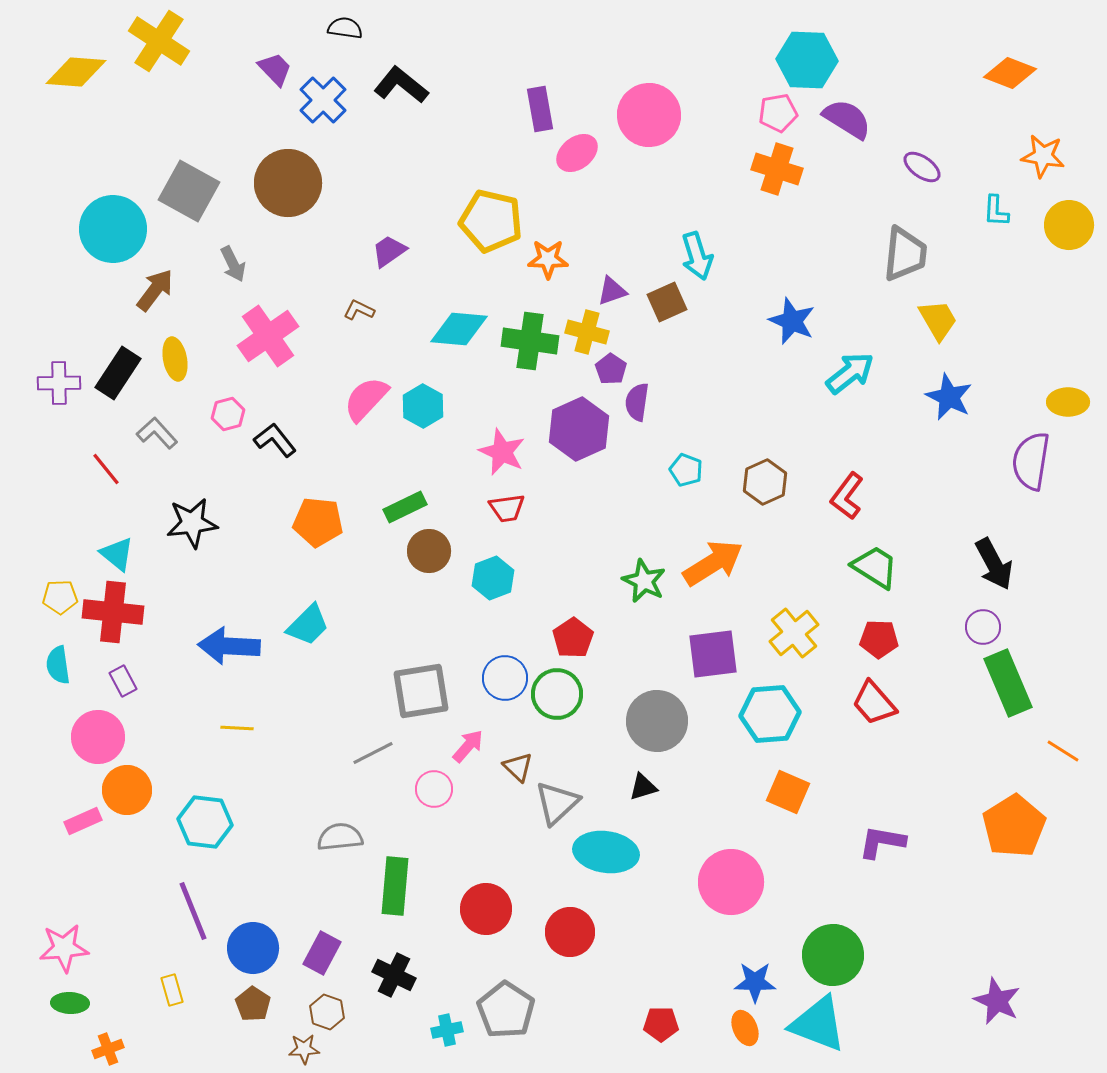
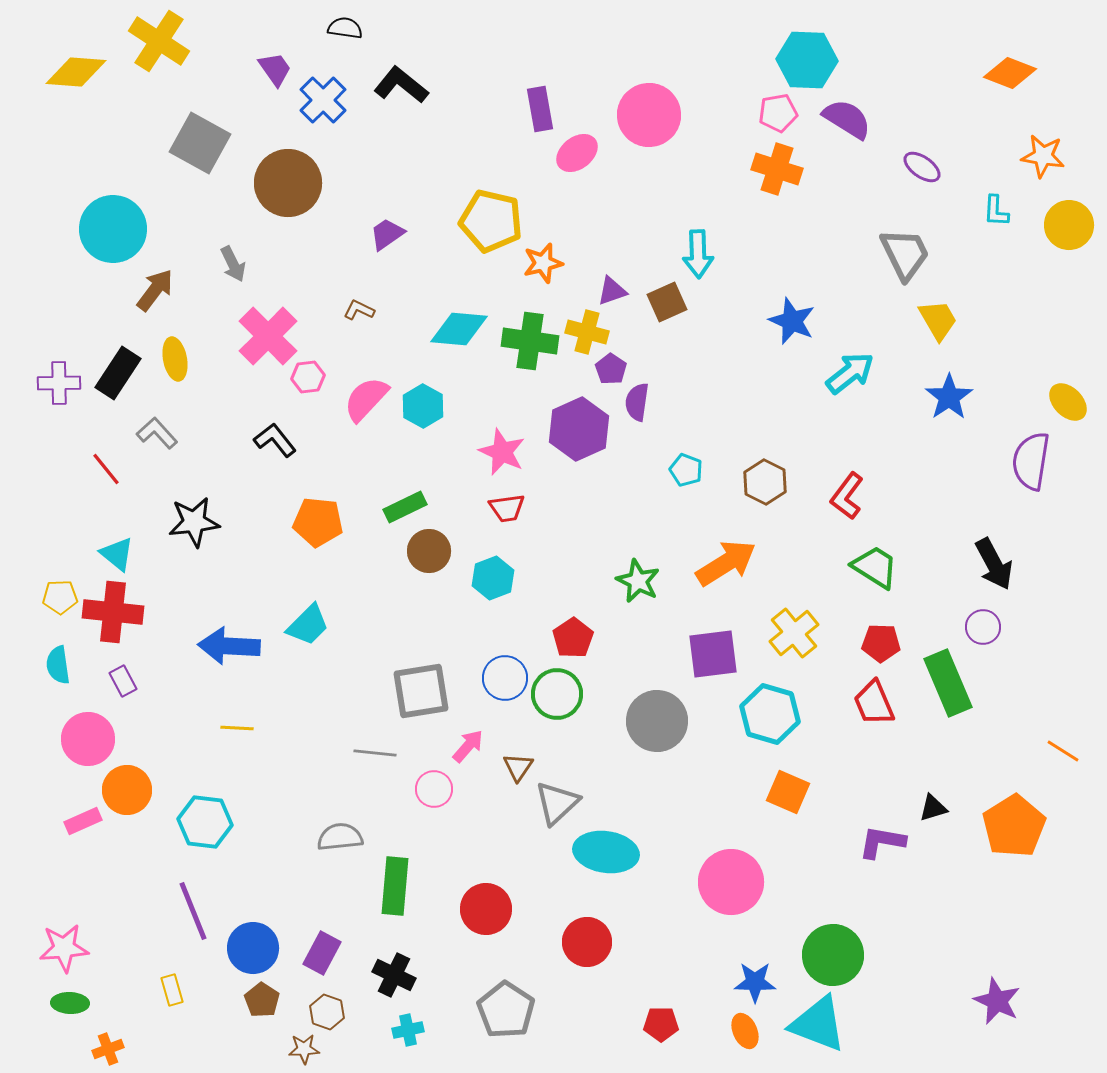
purple trapezoid at (275, 69): rotated 9 degrees clockwise
gray square at (189, 191): moved 11 px right, 48 px up
purple trapezoid at (389, 251): moved 2 px left, 17 px up
gray trapezoid at (905, 254): rotated 32 degrees counterclockwise
cyan arrow at (697, 256): moved 1 px right, 2 px up; rotated 15 degrees clockwise
orange star at (548, 259): moved 5 px left, 4 px down; rotated 15 degrees counterclockwise
pink cross at (268, 336): rotated 10 degrees counterclockwise
blue star at (949, 397): rotated 12 degrees clockwise
yellow ellipse at (1068, 402): rotated 45 degrees clockwise
pink hexagon at (228, 414): moved 80 px right, 37 px up; rotated 8 degrees clockwise
brown hexagon at (765, 482): rotated 9 degrees counterclockwise
black star at (192, 523): moved 2 px right, 1 px up
orange arrow at (713, 563): moved 13 px right
green star at (644, 581): moved 6 px left
red pentagon at (879, 639): moved 2 px right, 4 px down
green rectangle at (1008, 683): moved 60 px left
red trapezoid at (874, 703): rotated 18 degrees clockwise
cyan hexagon at (770, 714): rotated 20 degrees clockwise
pink circle at (98, 737): moved 10 px left, 2 px down
gray line at (373, 753): moved 2 px right; rotated 33 degrees clockwise
brown triangle at (518, 767): rotated 20 degrees clockwise
black triangle at (643, 787): moved 290 px right, 21 px down
red circle at (570, 932): moved 17 px right, 10 px down
brown pentagon at (253, 1004): moved 9 px right, 4 px up
orange ellipse at (745, 1028): moved 3 px down
cyan cross at (447, 1030): moved 39 px left
